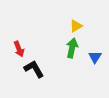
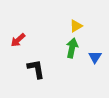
red arrow: moved 1 px left, 9 px up; rotated 70 degrees clockwise
black L-shape: moved 2 px right; rotated 20 degrees clockwise
